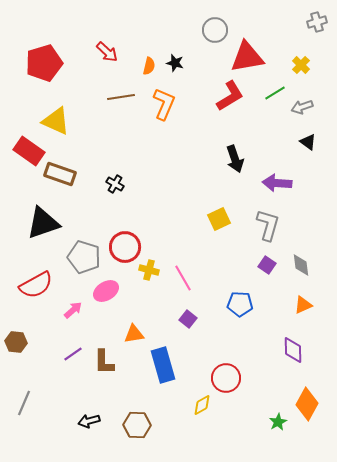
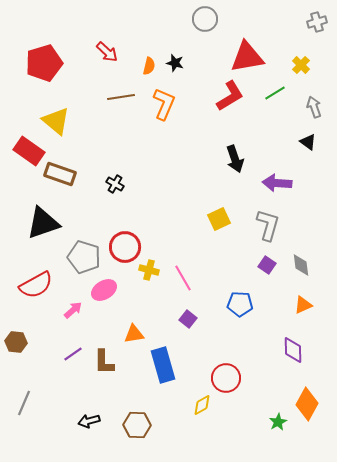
gray circle at (215, 30): moved 10 px left, 11 px up
gray arrow at (302, 107): moved 12 px right; rotated 90 degrees clockwise
yellow triangle at (56, 121): rotated 16 degrees clockwise
pink ellipse at (106, 291): moved 2 px left, 1 px up
